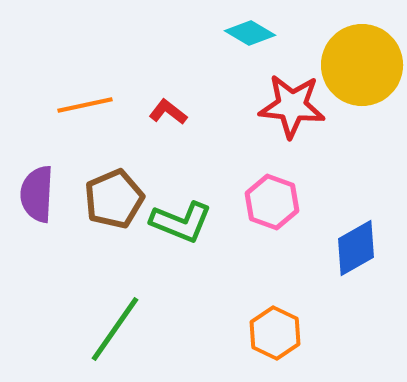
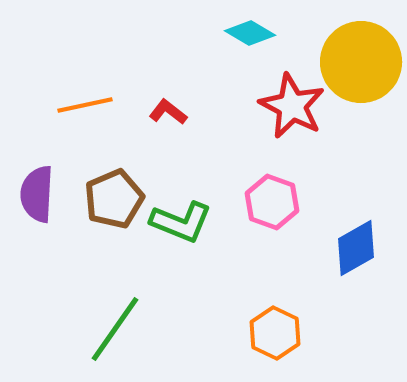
yellow circle: moved 1 px left, 3 px up
red star: rotated 22 degrees clockwise
